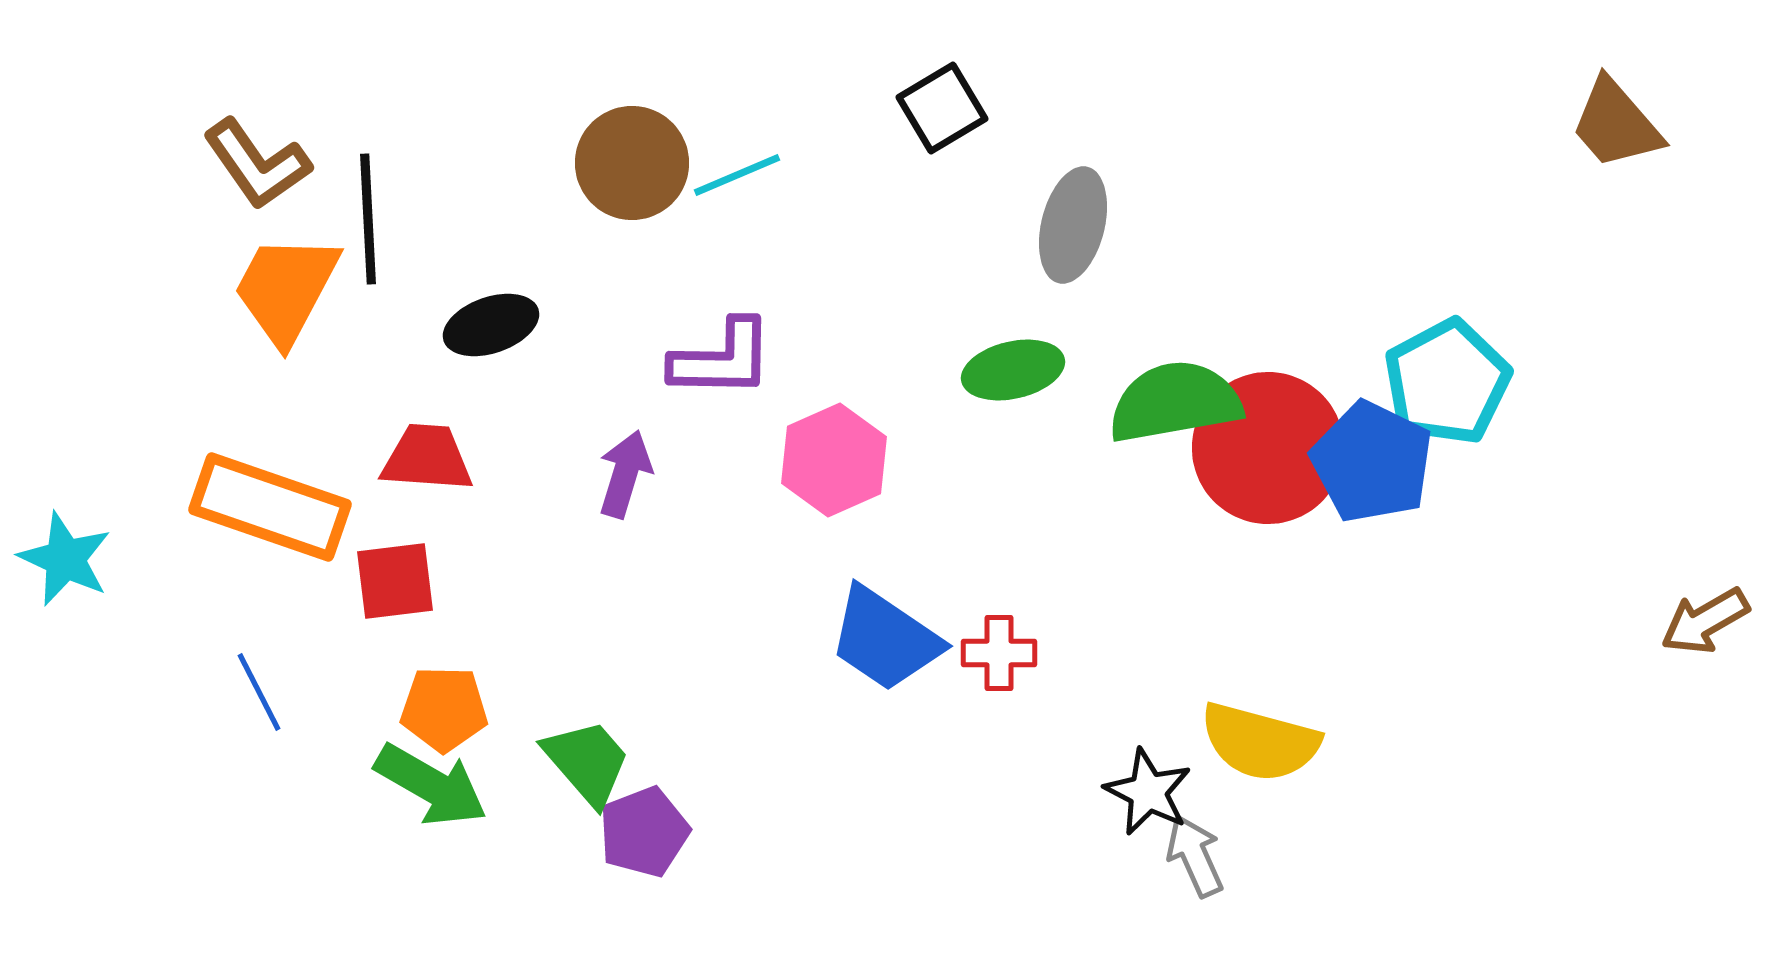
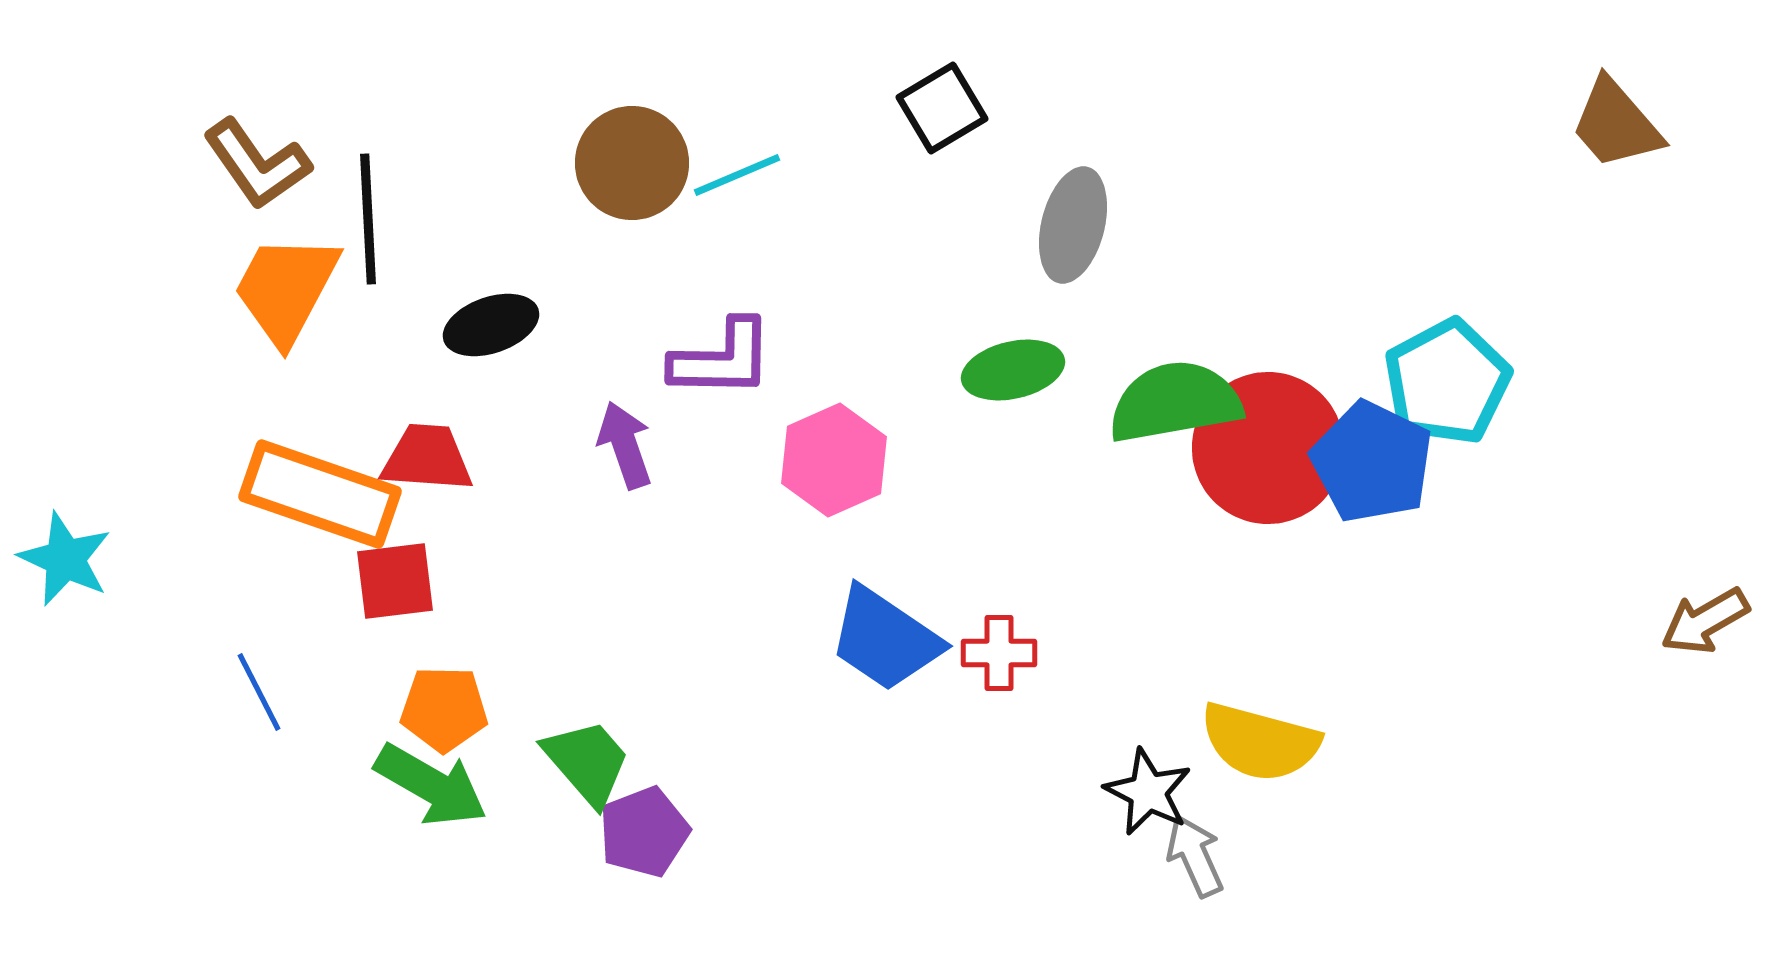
purple arrow: moved 29 px up; rotated 36 degrees counterclockwise
orange rectangle: moved 50 px right, 13 px up
